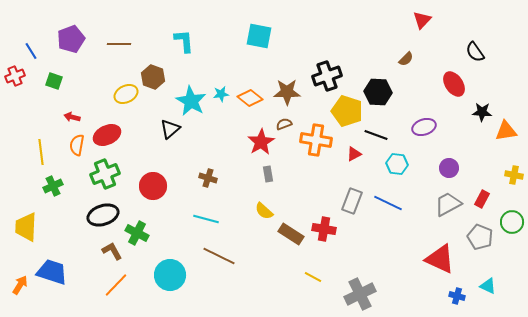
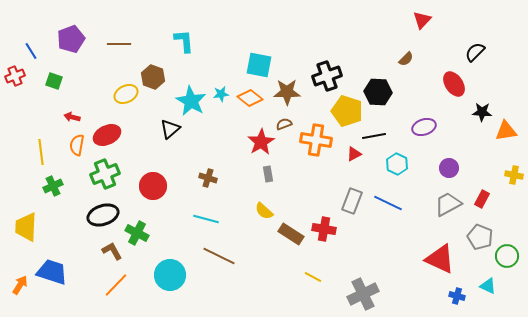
cyan square at (259, 36): moved 29 px down
black semicircle at (475, 52): rotated 80 degrees clockwise
black line at (376, 135): moved 2 px left, 1 px down; rotated 30 degrees counterclockwise
cyan hexagon at (397, 164): rotated 20 degrees clockwise
green circle at (512, 222): moved 5 px left, 34 px down
gray cross at (360, 294): moved 3 px right
